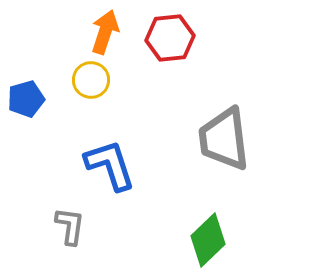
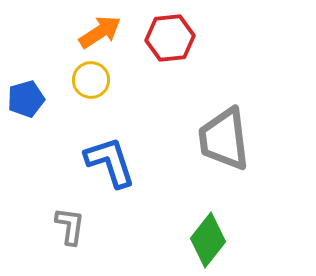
orange arrow: moved 5 px left; rotated 39 degrees clockwise
blue L-shape: moved 3 px up
green diamond: rotated 8 degrees counterclockwise
